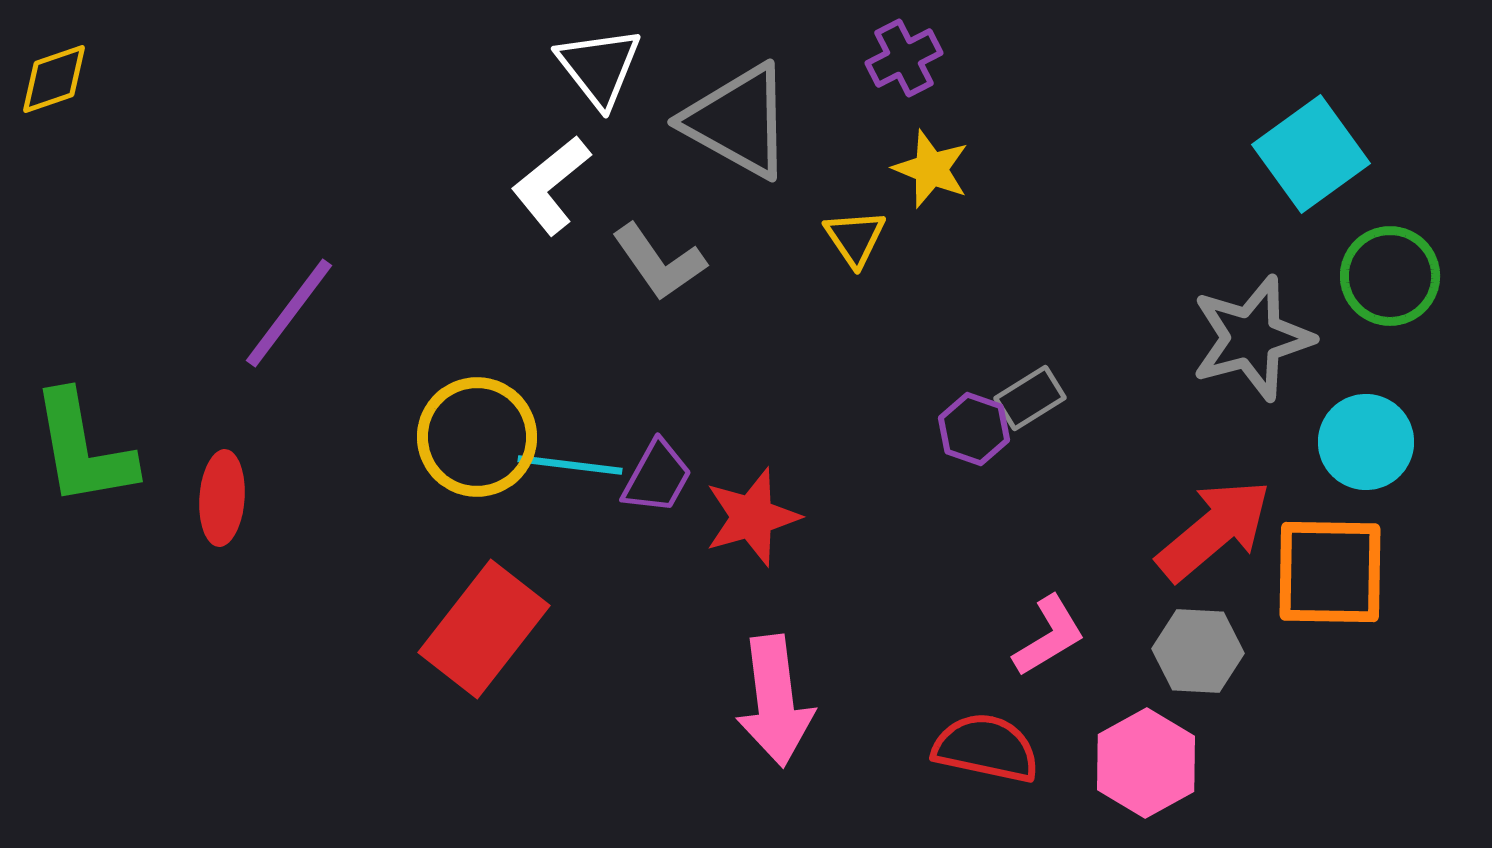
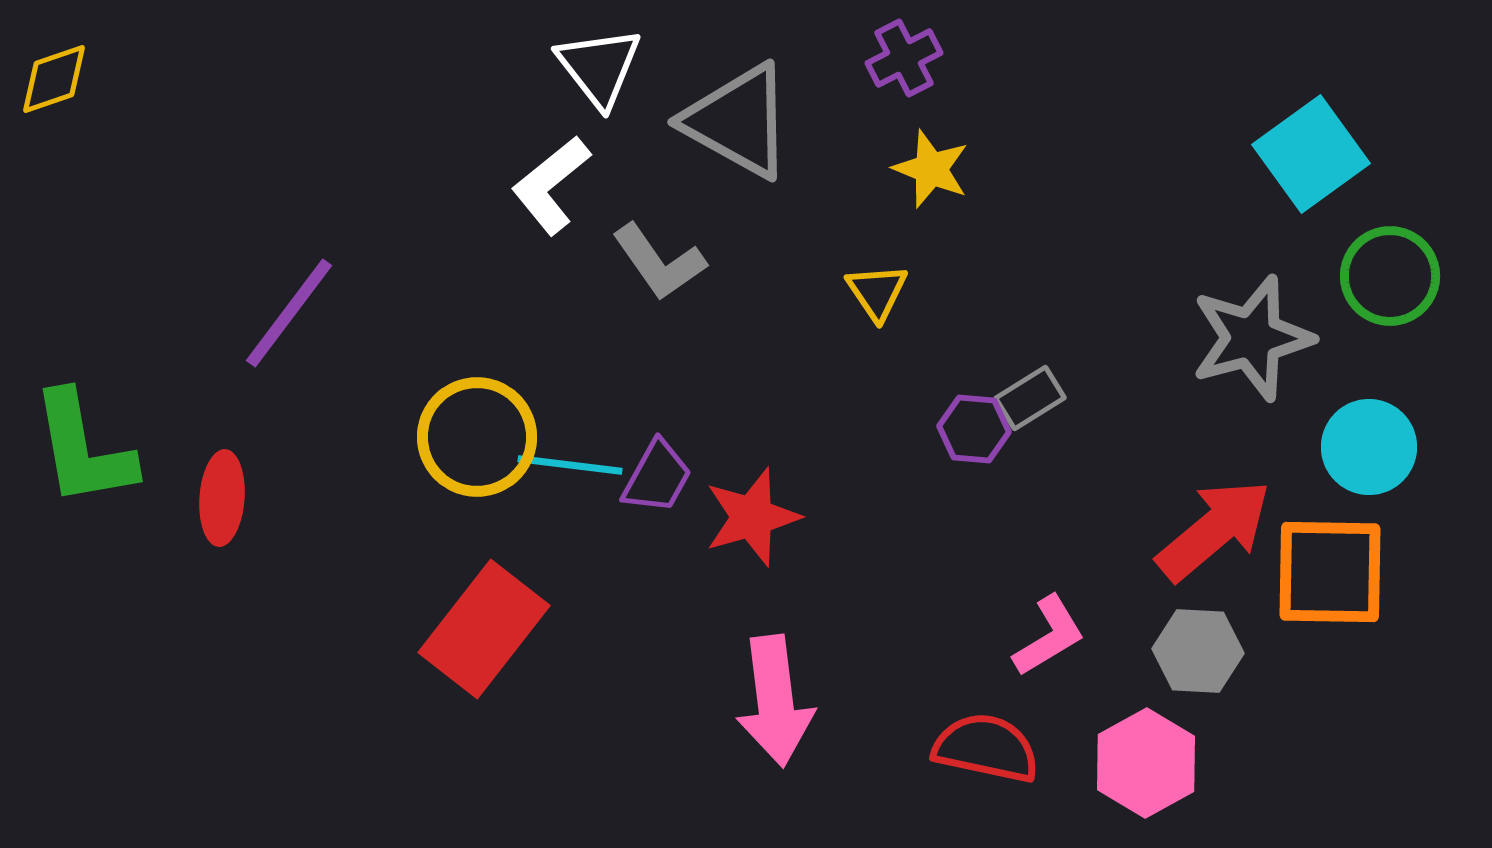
yellow triangle: moved 22 px right, 54 px down
purple hexagon: rotated 14 degrees counterclockwise
cyan circle: moved 3 px right, 5 px down
